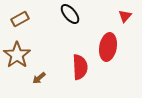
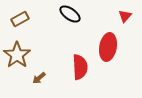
black ellipse: rotated 15 degrees counterclockwise
